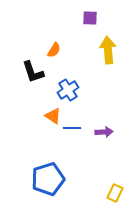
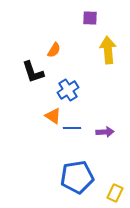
purple arrow: moved 1 px right
blue pentagon: moved 29 px right, 2 px up; rotated 8 degrees clockwise
